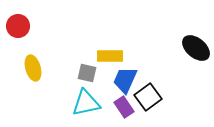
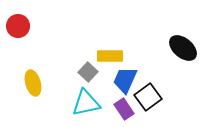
black ellipse: moved 13 px left
yellow ellipse: moved 15 px down
gray square: moved 1 px right, 1 px up; rotated 30 degrees clockwise
purple rectangle: moved 2 px down
